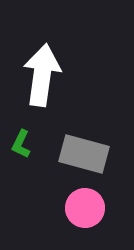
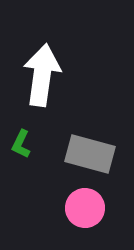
gray rectangle: moved 6 px right
